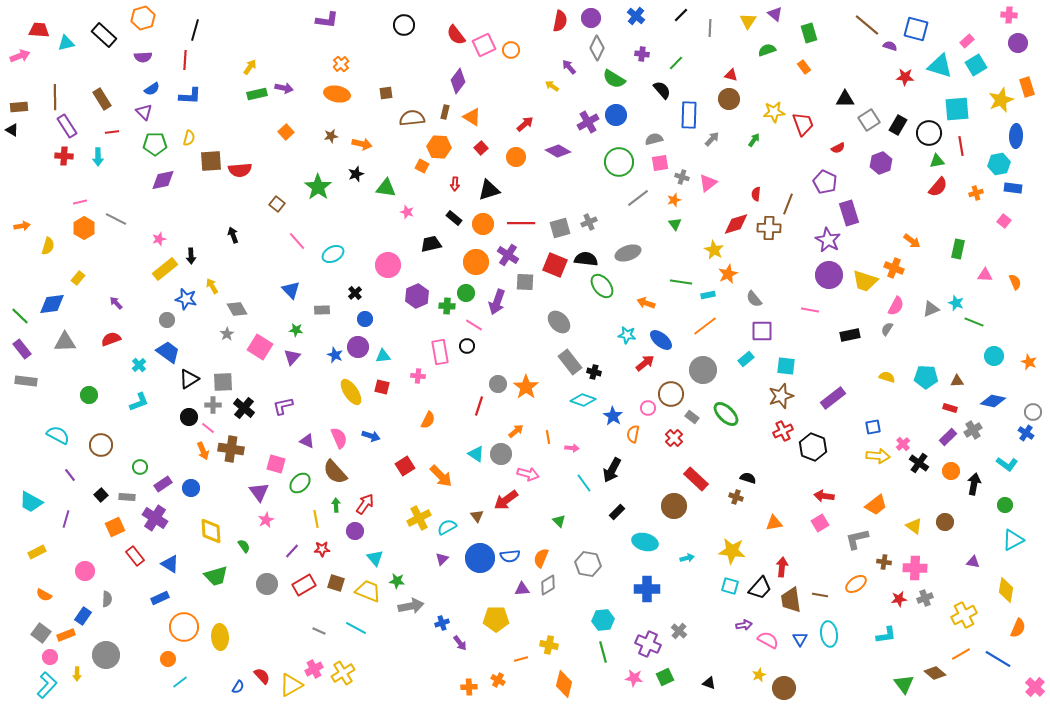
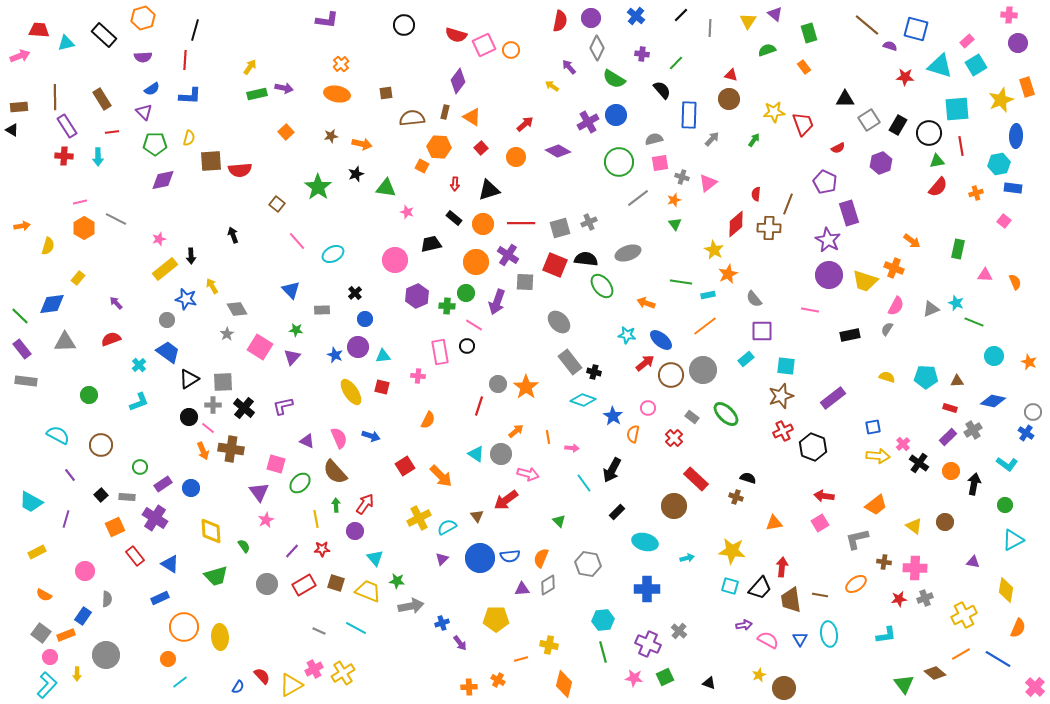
red semicircle at (456, 35): rotated 35 degrees counterclockwise
red diamond at (736, 224): rotated 24 degrees counterclockwise
pink circle at (388, 265): moved 7 px right, 5 px up
brown circle at (671, 394): moved 19 px up
